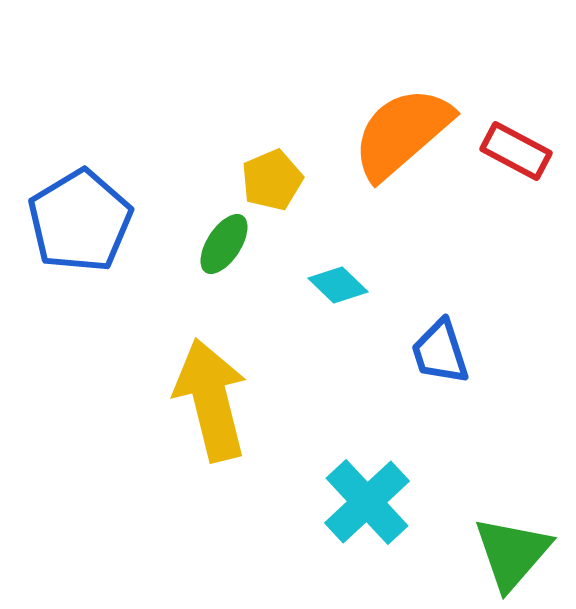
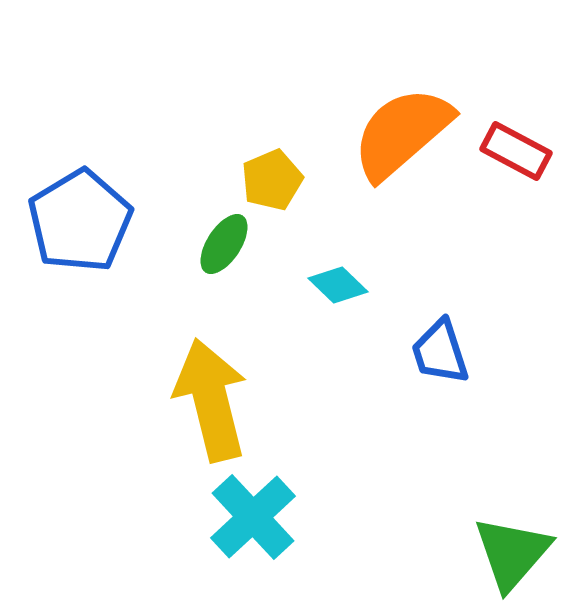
cyan cross: moved 114 px left, 15 px down
